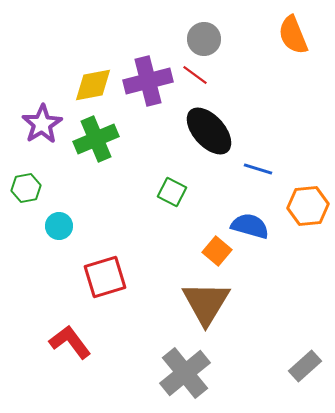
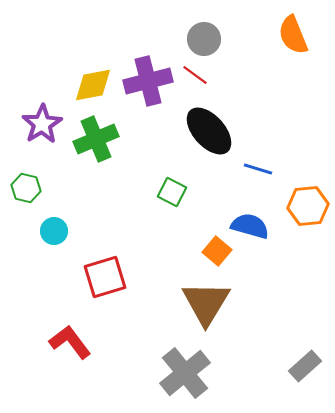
green hexagon: rotated 24 degrees clockwise
cyan circle: moved 5 px left, 5 px down
